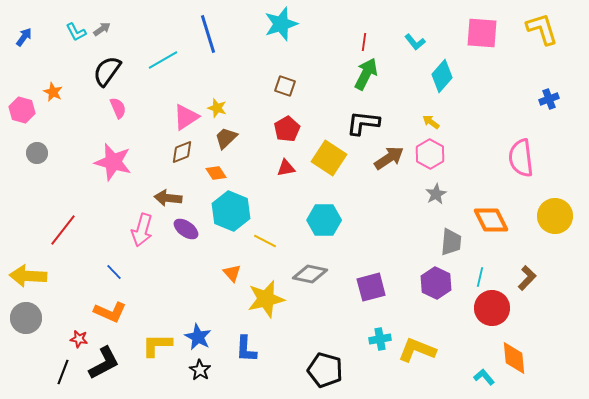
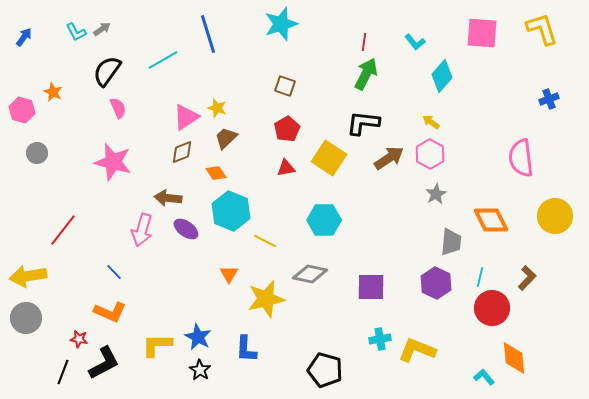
orange triangle at (232, 273): moved 3 px left, 1 px down; rotated 12 degrees clockwise
yellow arrow at (28, 276): rotated 12 degrees counterclockwise
purple square at (371, 287): rotated 16 degrees clockwise
